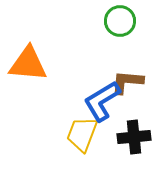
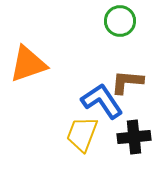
orange triangle: rotated 24 degrees counterclockwise
blue L-shape: rotated 87 degrees clockwise
